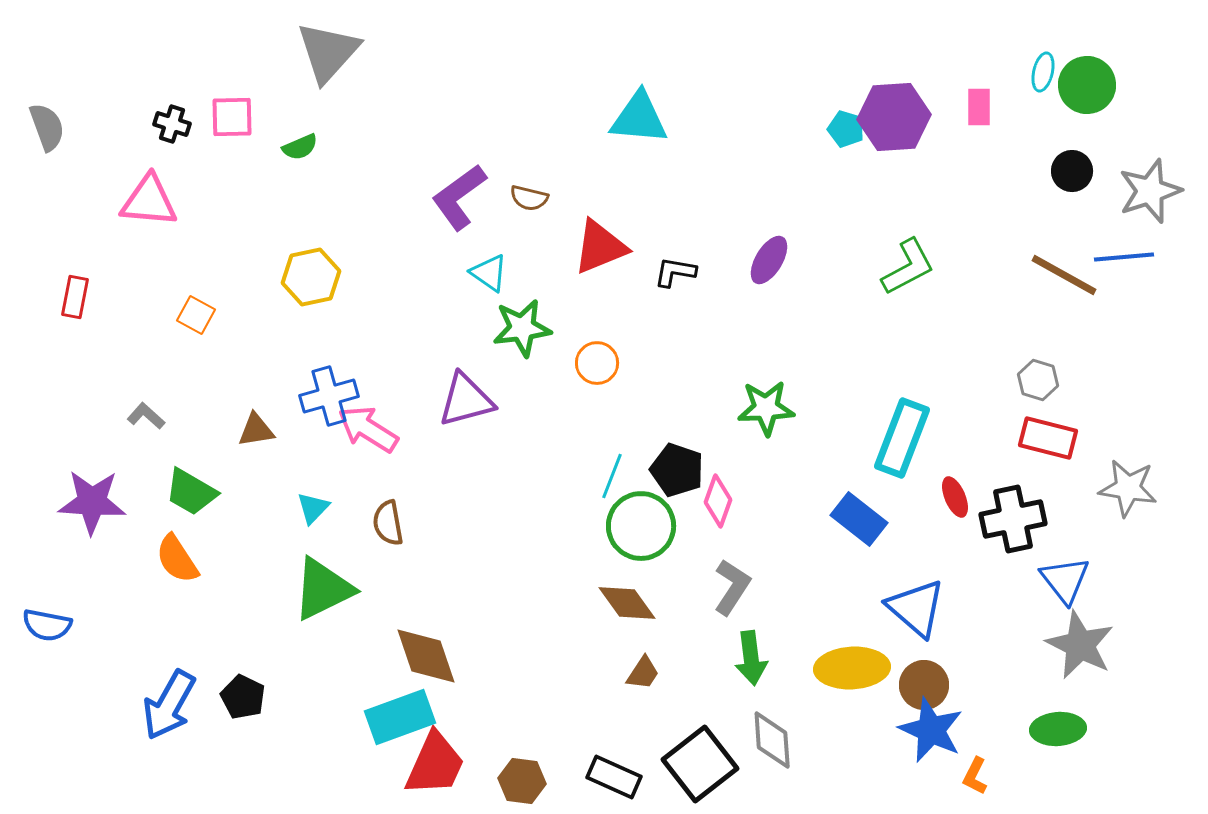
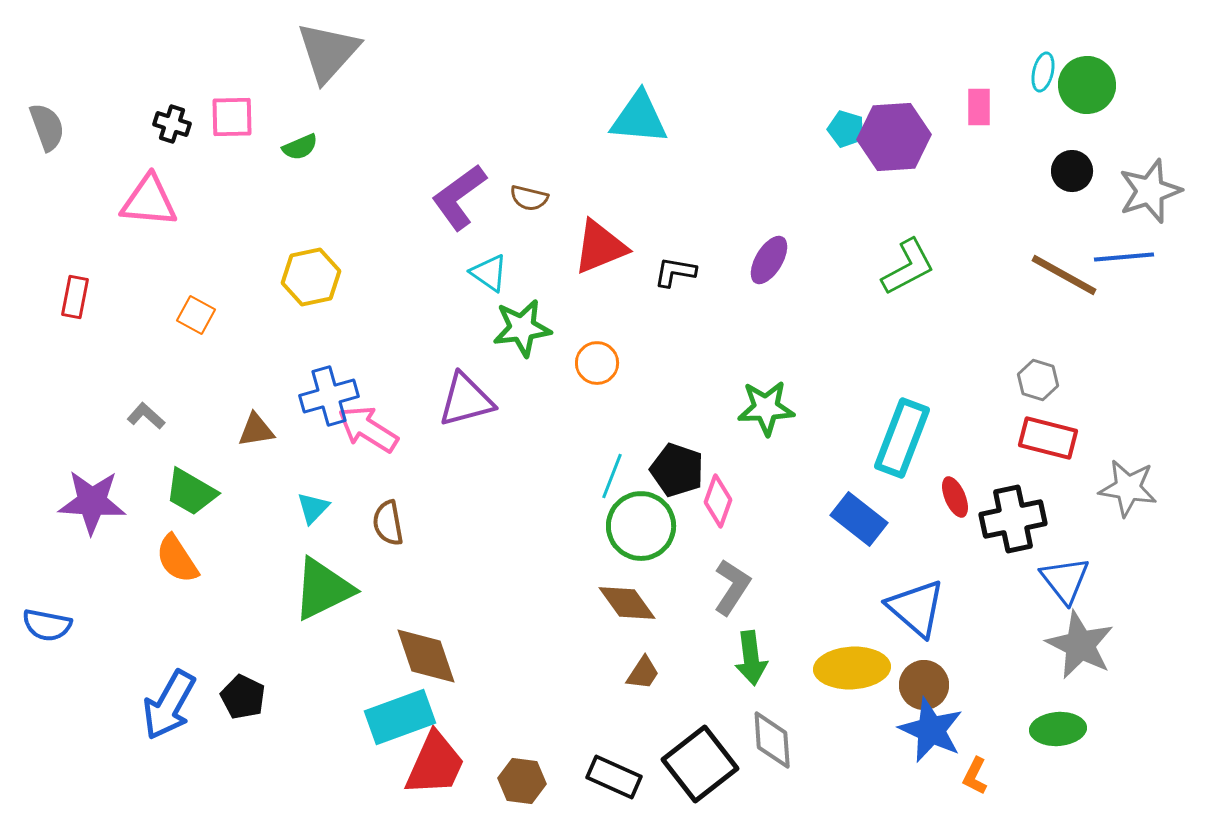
purple hexagon at (894, 117): moved 20 px down
